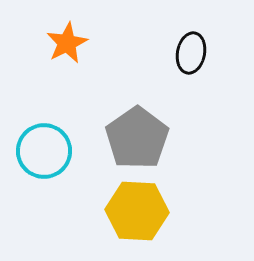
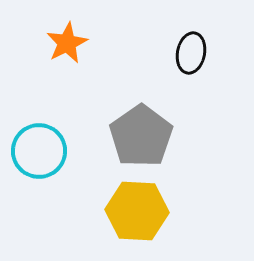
gray pentagon: moved 4 px right, 2 px up
cyan circle: moved 5 px left
